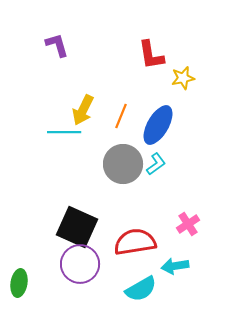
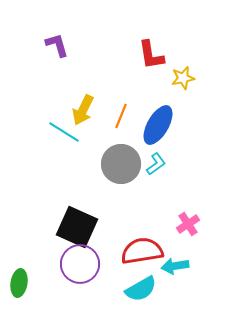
cyan line: rotated 32 degrees clockwise
gray circle: moved 2 px left
red semicircle: moved 7 px right, 9 px down
